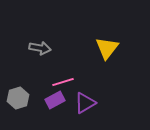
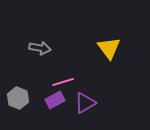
yellow triangle: moved 2 px right; rotated 15 degrees counterclockwise
gray hexagon: rotated 20 degrees counterclockwise
